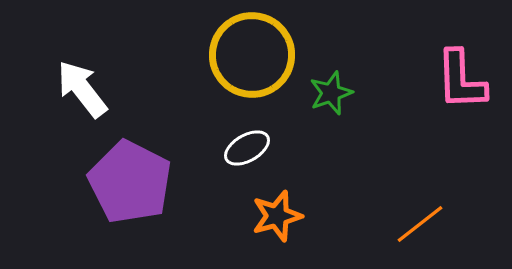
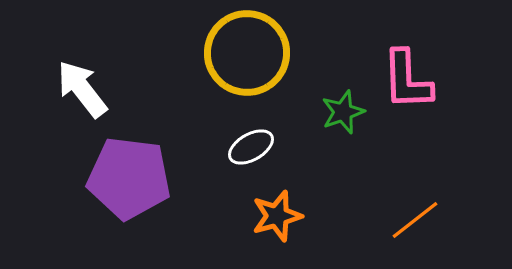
yellow circle: moved 5 px left, 2 px up
pink L-shape: moved 54 px left
green star: moved 12 px right, 19 px down
white ellipse: moved 4 px right, 1 px up
purple pentagon: moved 1 px left, 4 px up; rotated 20 degrees counterclockwise
orange line: moved 5 px left, 4 px up
